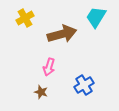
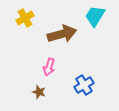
cyan trapezoid: moved 1 px left, 1 px up
brown star: moved 2 px left
